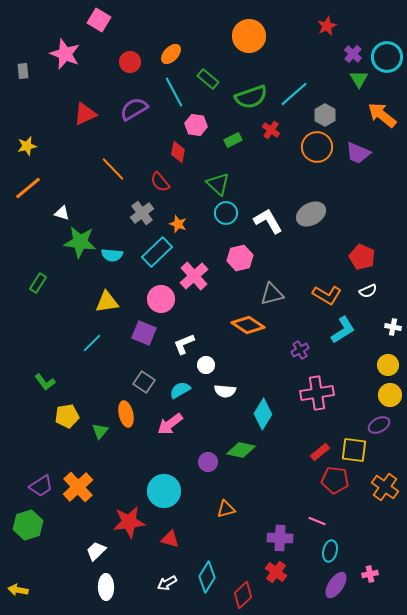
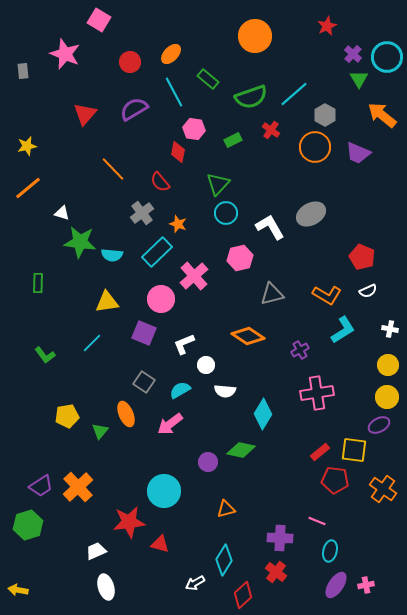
orange circle at (249, 36): moved 6 px right
red triangle at (85, 114): rotated 25 degrees counterclockwise
pink hexagon at (196, 125): moved 2 px left, 4 px down
orange circle at (317, 147): moved 2 px left
green triangle at (218, 184): rotated 30 degrees clockwise
white L-shape at (268, 221): moved 2 px right, 6 px down
green rectangle at (38, 283): rotated 30 degrees counterclockwise
orange diamond at (248, 325): moved 11 px down
white cross at (393, 327): moved 3 px left, 2 px down
green L-shape at (45, 382): moved 27 px up
yellow circle at (390, 395): moved 3 px left, 2 px down
orange ellipse at (126, 414): rotated 10 degrees counterclockwise
orange cross at (385, 487): moved 2 px left, 2 px down
red triangle at (170, 539): moved 10 px left, 5 px down
white trapezoid at (96, 551): rotated 20 degrees clockwise
pink cross at (370, 574): moved 4 px left, 11 px down
cyan diamond at (207, 577): moved 17 px right, 17 px up
white arrow at (167, 583): moved 28 px right
white ellipse at (106, 587): rotated 15 degrees counterclockwise
